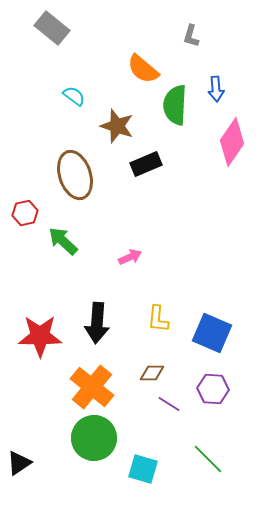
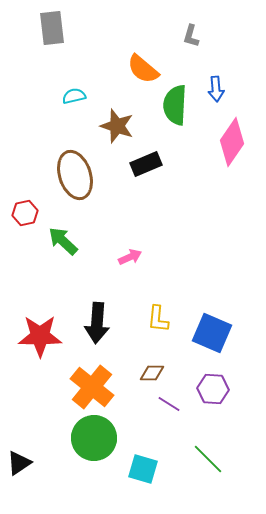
gray rectangle: rotated 44 degrees clockwise
cyan semicircle: rotated 50 degrees counterclockwise
